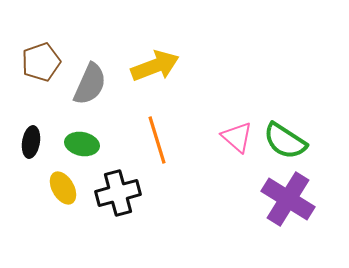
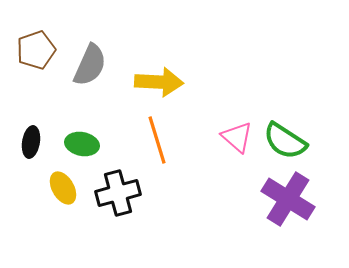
brown pentagon: moved 5 px left, 12 px up
yellow arrow: moved 4 px right, 16 px down; rotated 24 degrees clockwise
gray semicircle: moved 19 px up
